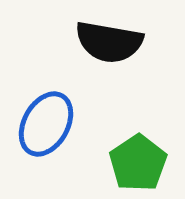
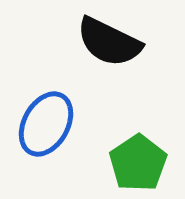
black semicircle: rotated 16 degrees clockwise
